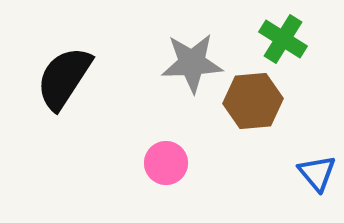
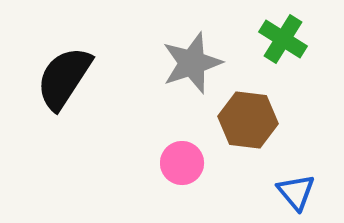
gray star: rotated 16 degrees counterclockwise
brown hexagon: moved 5 px left, 19 px down; rotated 12 degrees clockwise
pink circle: moved 16 px right
blue triangle: moved 21 px left, 19 px down
